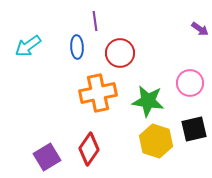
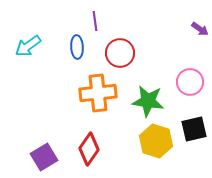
pink circle: moved 1 px up
orange cross: rotated 6 degrees clockwise
purple square: moved 3 px left
